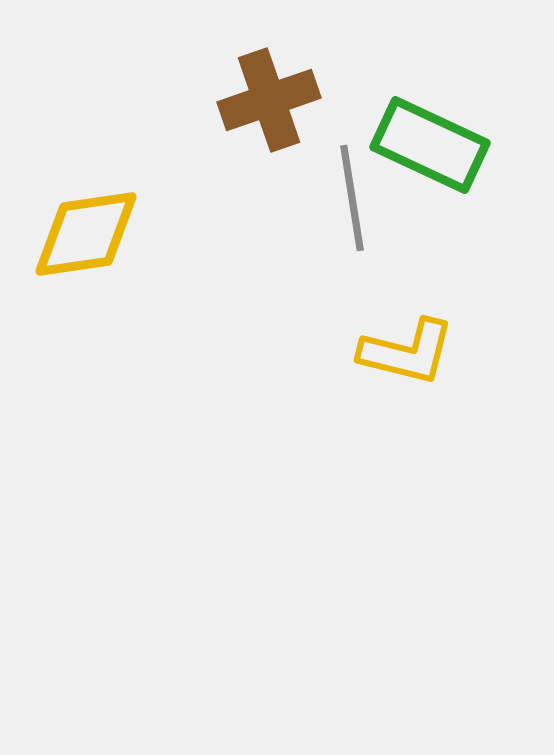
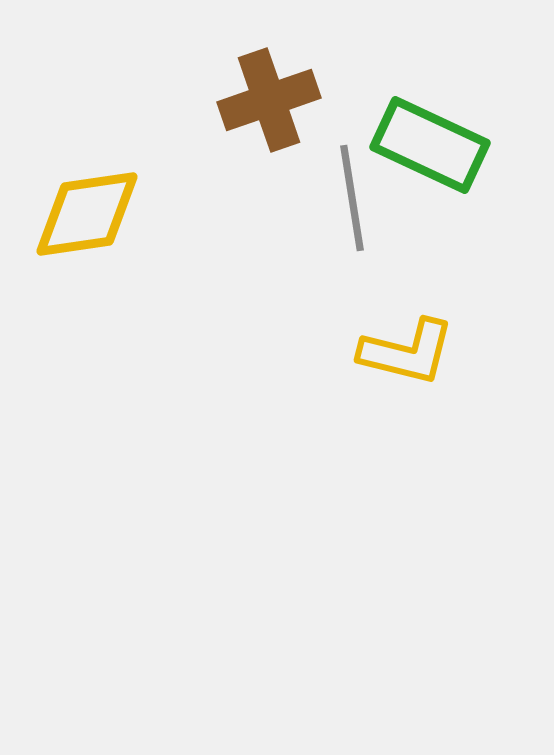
yellow diamond: moved 1 px right, 20 px up
